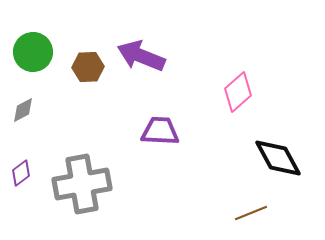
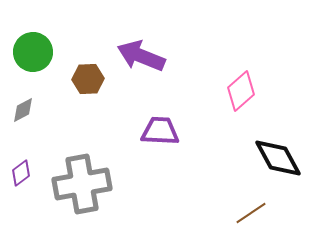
brown hexagon: moved 12 px down
pink diamond: moved 3 px right, 1 px up
brown line: rotated 12 degrees counterclockwise
